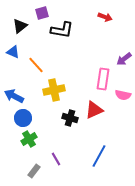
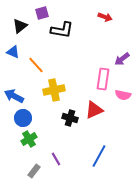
purple arrow: moved 2 px left
